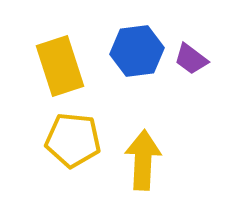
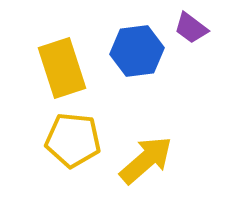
purple trapezoid: moved 31 px up
yellow rectangle: moved 2 px right, 2 px down
yellow arrow: moved 3 px right; rotated 46 degrees clockwise
